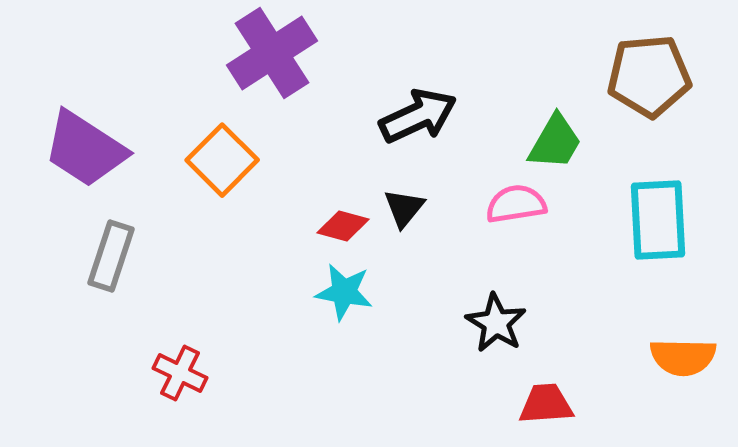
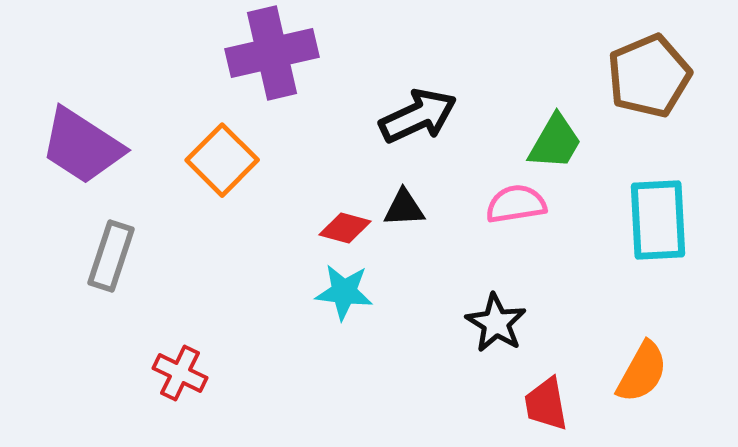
purple cross: rotated 20 degrees clockwise
brown pentagon: rotated 18 degrees counterclockwise
purple trapezoid: moved 3 px left, 3 px up
black triangle: rotated 48 degrees clockwise
red diamond: moved 2 px right, 2 px down
cyan star: rotated 4 degrees counterclockwise
orange semicircle: moved 41 px left, 15 px down; rotated 62 degrees counterclockwise
red trapezoid: rotated 96 degrees counterclockwise
